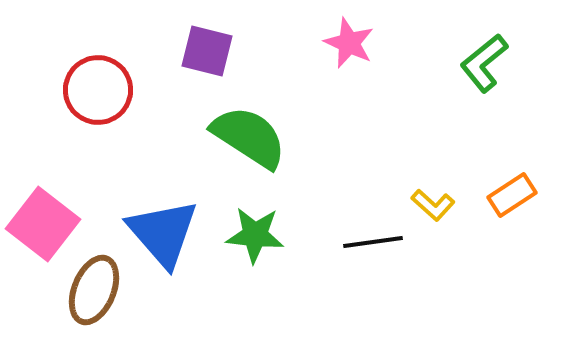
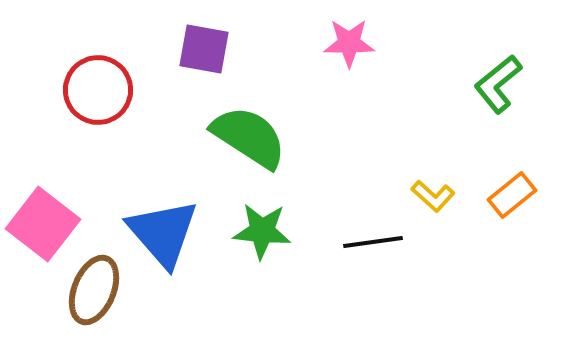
pink star: rotated 24 degrees counterclockwise
purple square: moved 3 px left, 2 px up; rotated 4 degrees counterclockwise
green L-shape: moved 14 px right, 21 px down
orange rectangle: rotated 6 degrees counterclockwise
yellow L-shape: moved 9 px up
green star: moved 7 px right, 4 px up
